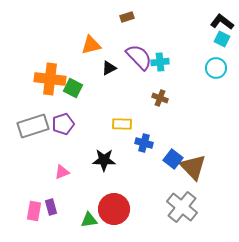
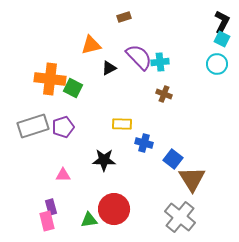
brown rectangle: moved 3 px left
black L-shape: rotated 80 degrees clockwise
cyan circle: moved 1 px right, 4 px up
brown cross: moved 4 px right, 4 px up
purple pentagon: moved 3 px down
brown triangle: moved 1 px left, 12 px down; rotated 12 degrees clockwise
pink triangle: moved 1 px right, 3 px down; rotated 21 degrees clockwise
gray cross: moved 2 px left, 10 px down
pink rectangle: moved 13 px right, 10 px down; rotated 24 degrees counterclockwise
